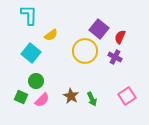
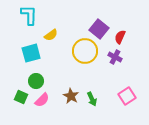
cyan square: rotated 36 degrees clockwise
